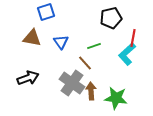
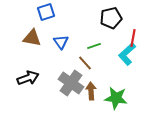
gray cross: moved 1 px left
